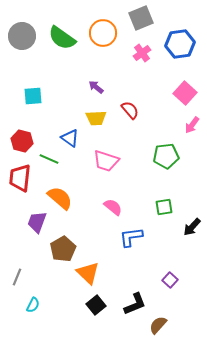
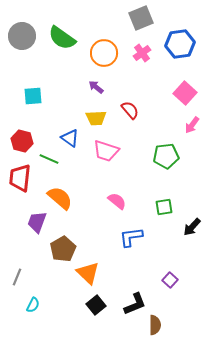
orange circle: moved 1 px right, 20 px down
pink trapezoid: moved 10 px up
pink semicircle: moved 4 px right, 6 px up
brown semicircle: moved 3 px left; rotated 138 degrees clockwise
